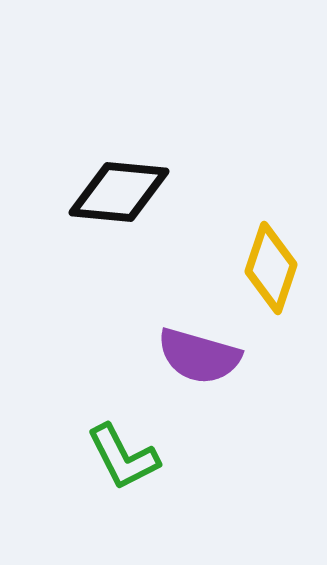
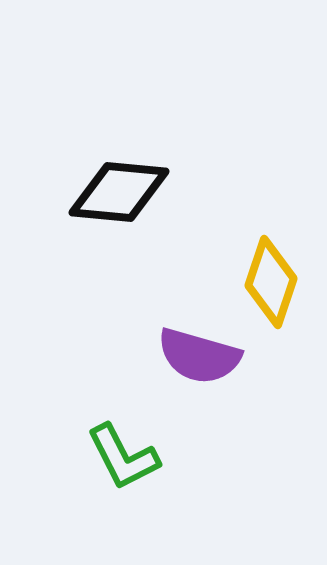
yellow diamond: moved 14 px down
